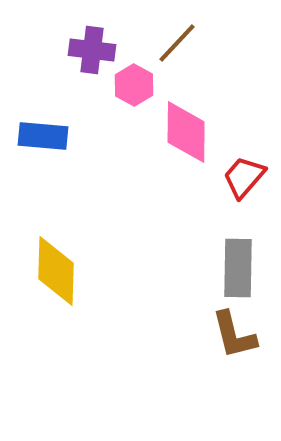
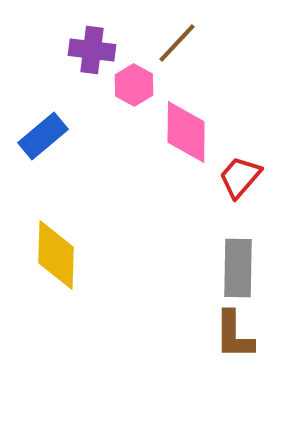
blue rectangle: rotated 45 degrees counterclockwise
red trapezoid: moved 4 px left
yellow diamond: moved 16 px up
brown L-shape: rotated 14 degrees clockwise
